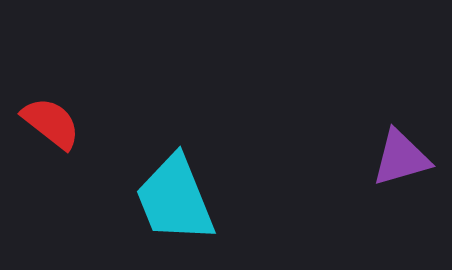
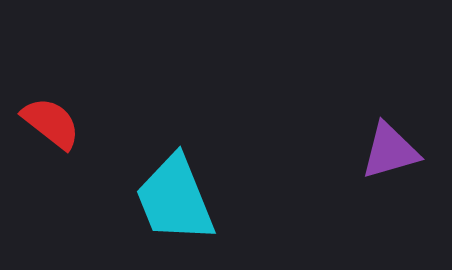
purple triangle: moved 11 px left, 7 px up
